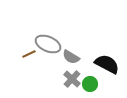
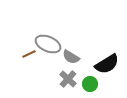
black semicircle: rotated 120 degrees clockwise
gray cross: moved 4 px left
